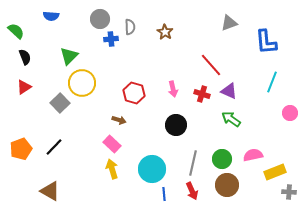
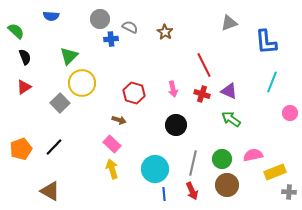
gray semicircle: rotated 63 degrees counterclockwise
red line: moved 7 px left; rotated 15 degrees clockwise
cyan circle: moved 3 px right
